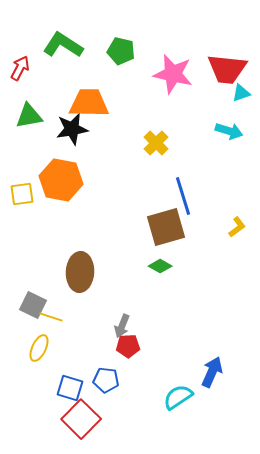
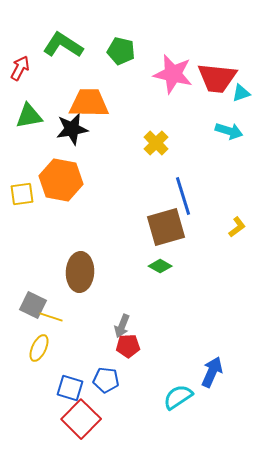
red trapezoid: moved 10 px left, 9 px down
